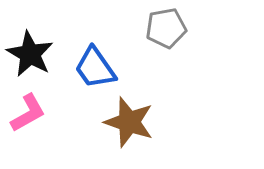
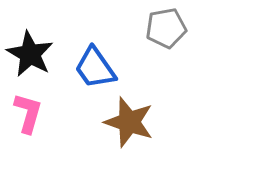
pink L-shape: rotated 45 degrees counterclockwise
